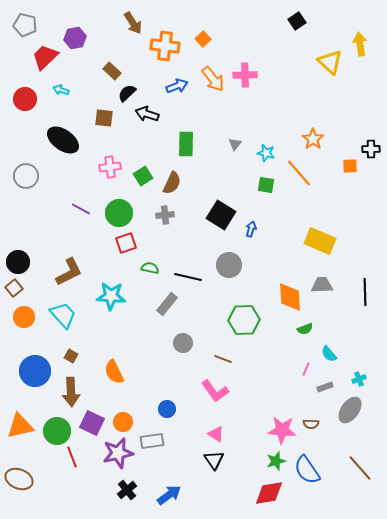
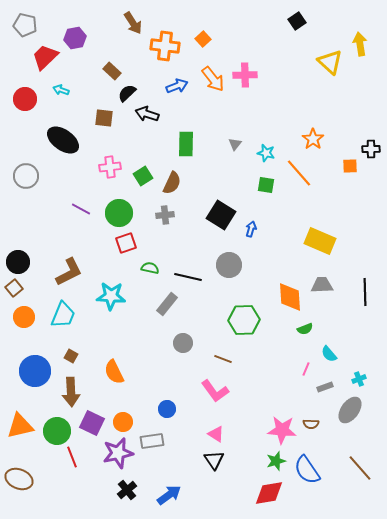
cyan trapezoid at (63, 315): rotated 64 degrees clockwise
